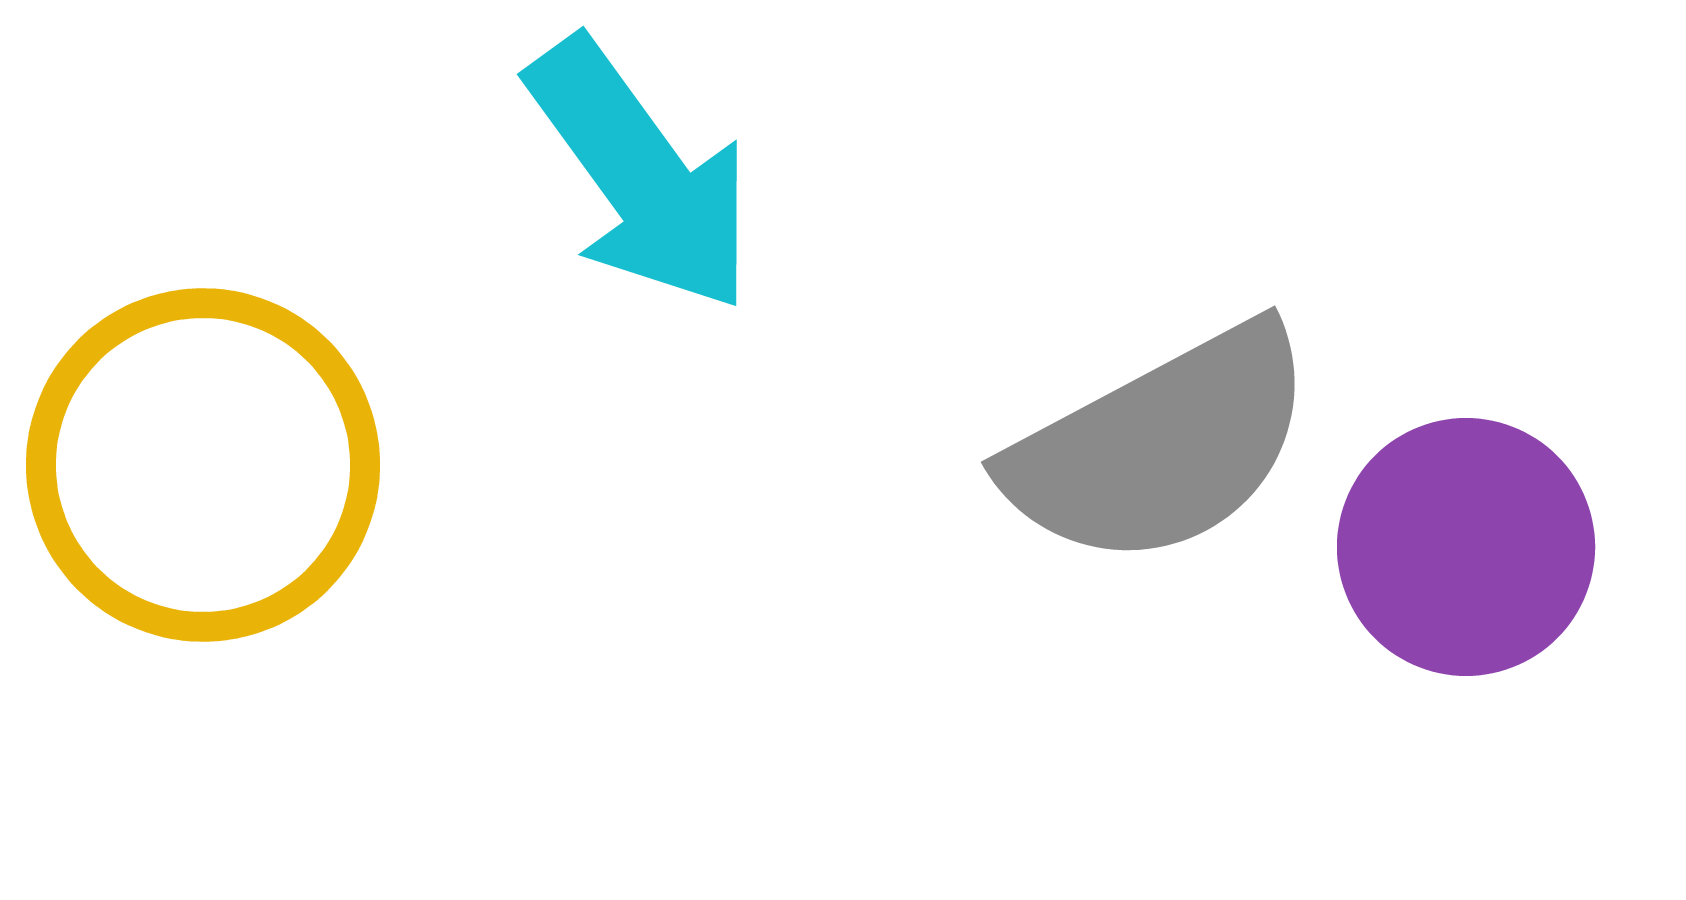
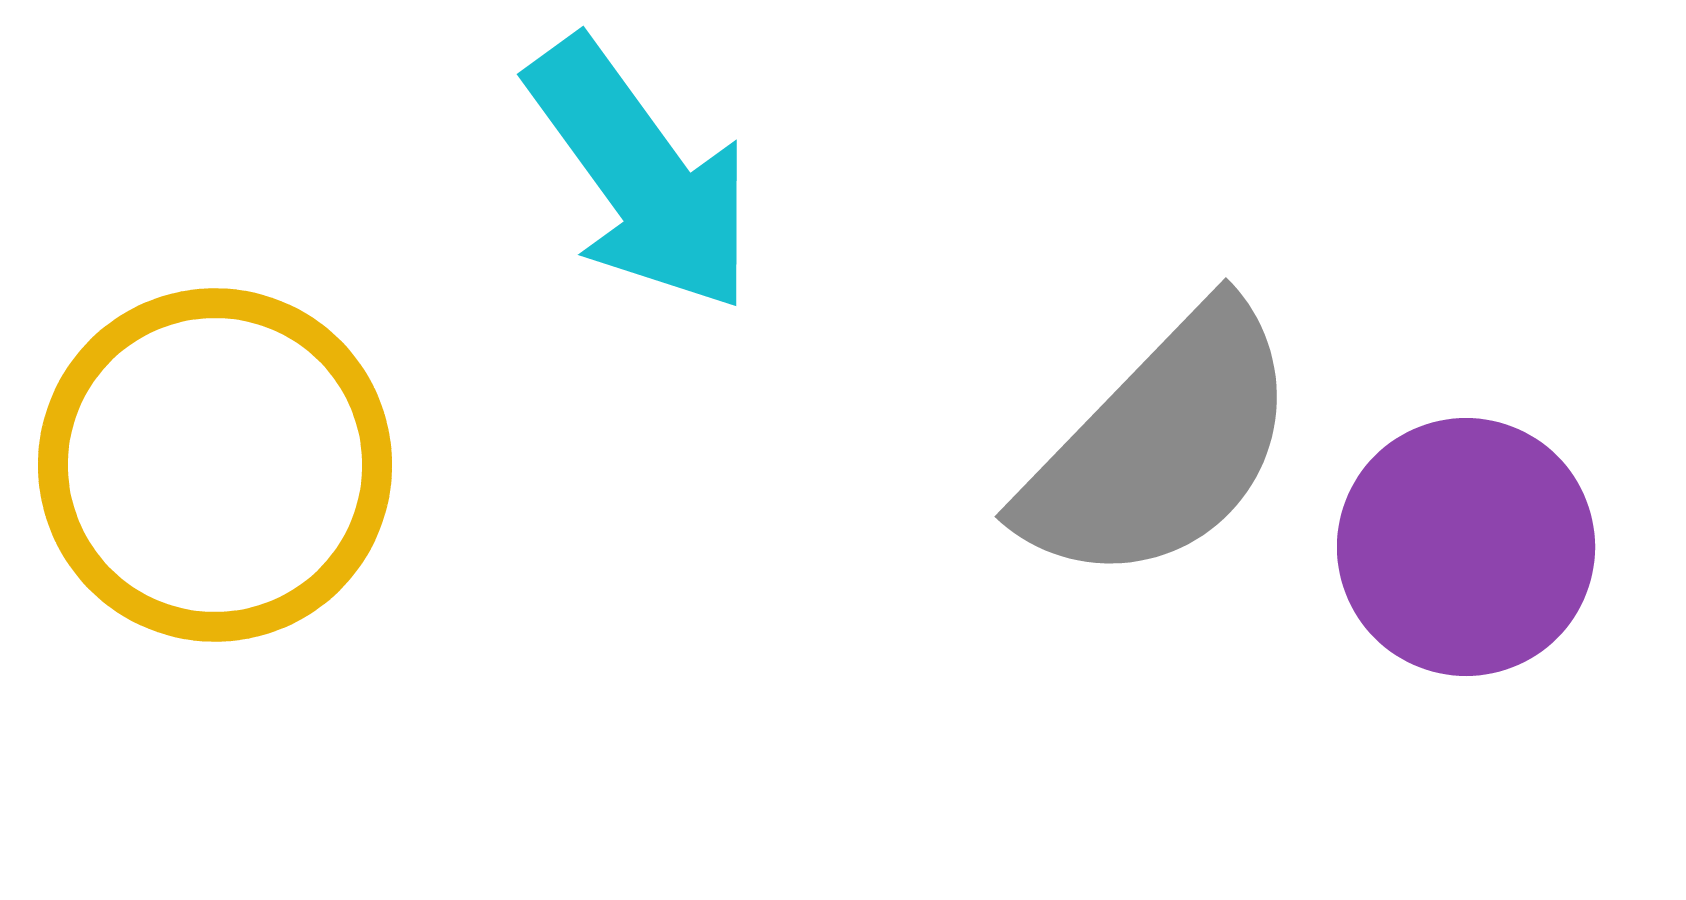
gray semicircle: rotated 18 degrees counterclockwise
yellow circle: moved 12 px right
